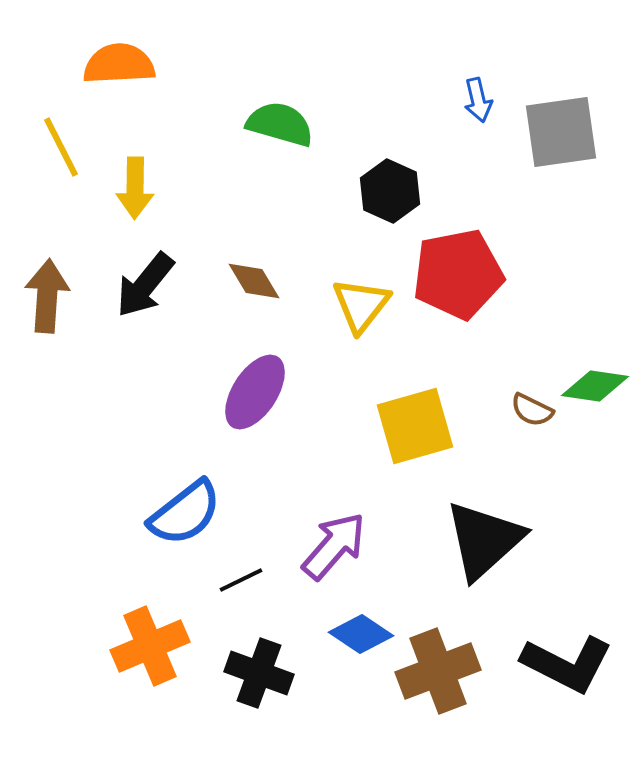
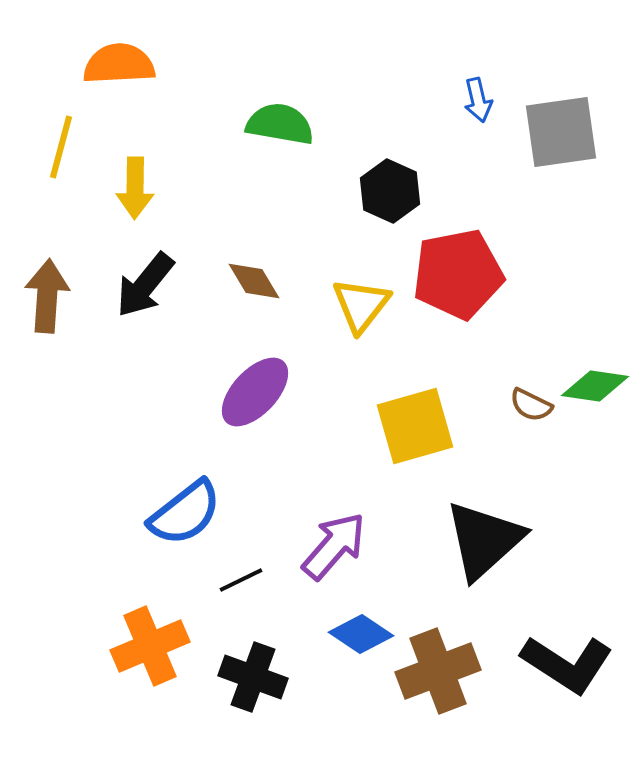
green semicircle: rotated 6 degrees counterclockwise
yellow line: rotated 42 degrees clockwise
purple ellipse: rotated 10 degrees clockwise
brown semicircle: moved 1 px left, 5 px up
black L-shape: rotated 6 degrees clockwise
black cross: moved 6 px left, 4 px down
